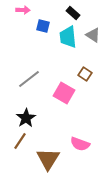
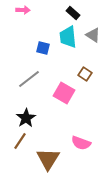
blue square: moved 22 px down
pink semicircle: moved 1 px right, 1 px up
